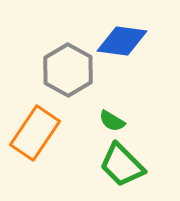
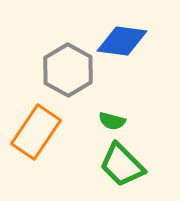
green semicircle: rotated 16 degrees counterclockwise
orange rectangle: moved 1 px right, 1 px up
